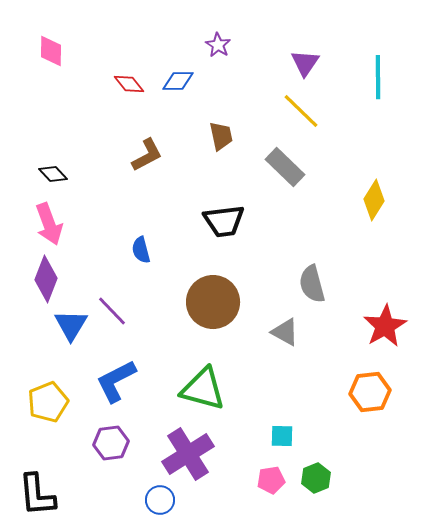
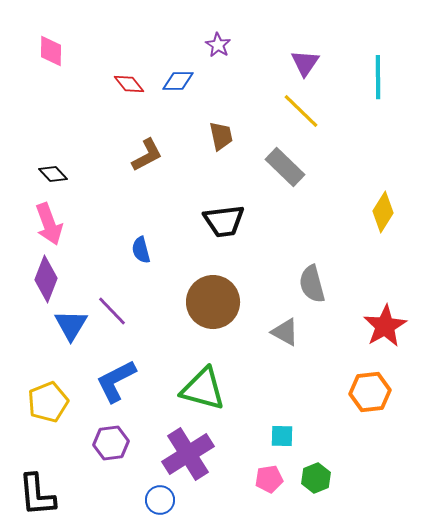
yellow diamond: moved 9 px right, 12 px down
pink pentagon: moved 2 px left, 1 px up
